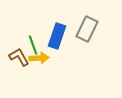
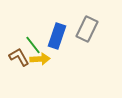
green line: rotated 18 degrees counterclockwise
yellow arrow: moved 1 px right, 1 px down
